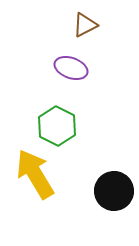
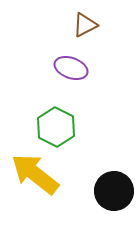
green hexagon: moved 1 px left, 1 px down
yellow arrow: rotated 21 degrees counterclockwise
